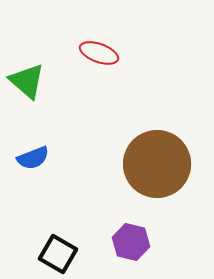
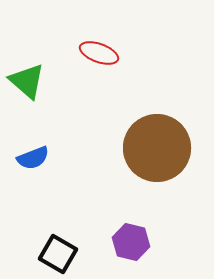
brown circle: moved 16 px up
